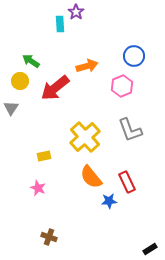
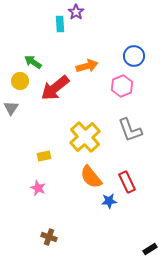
green arrow: moved 2 px right, 1 px down
